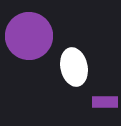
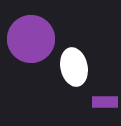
purple circle: moved 2 px right, 3 px down
